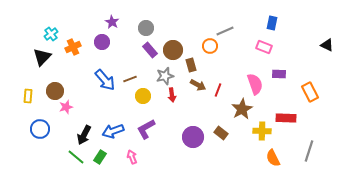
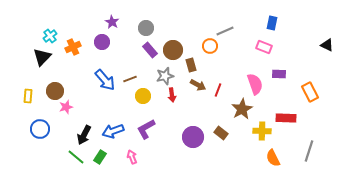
cyan cross at (51, 34): moved 1 px left, 2 px down
